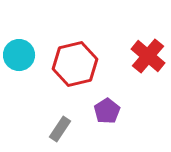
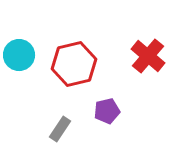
red hexagon: moved 1 px left
purple pentagon: rotated 20 degrees clockwise
